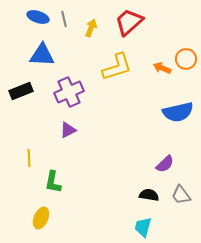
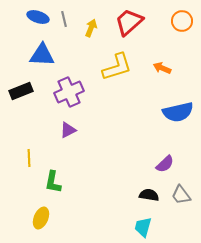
orange circle: moved 4 px left, 38 px up
